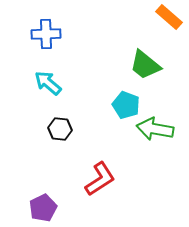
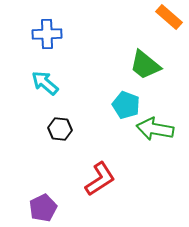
blue cross: moved 1 px right
cyan arrow: moved 3 px left
